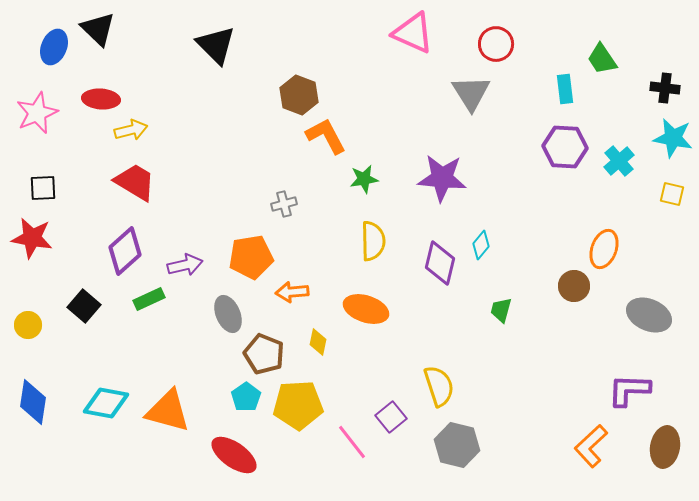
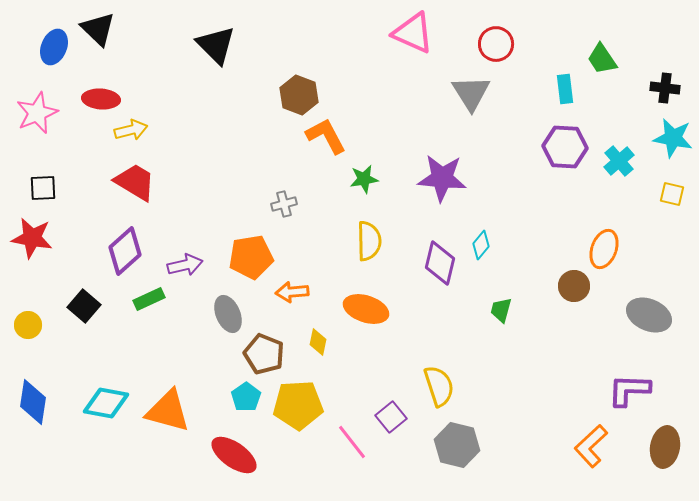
yellow semicircle at (373, 241): moved 4 px left
